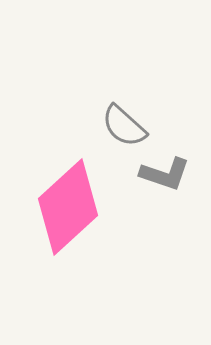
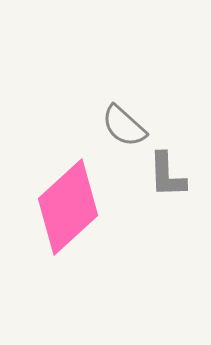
gray L-shape: moved 2 px right, 1 px down; rotated 69 degrees clockwise
